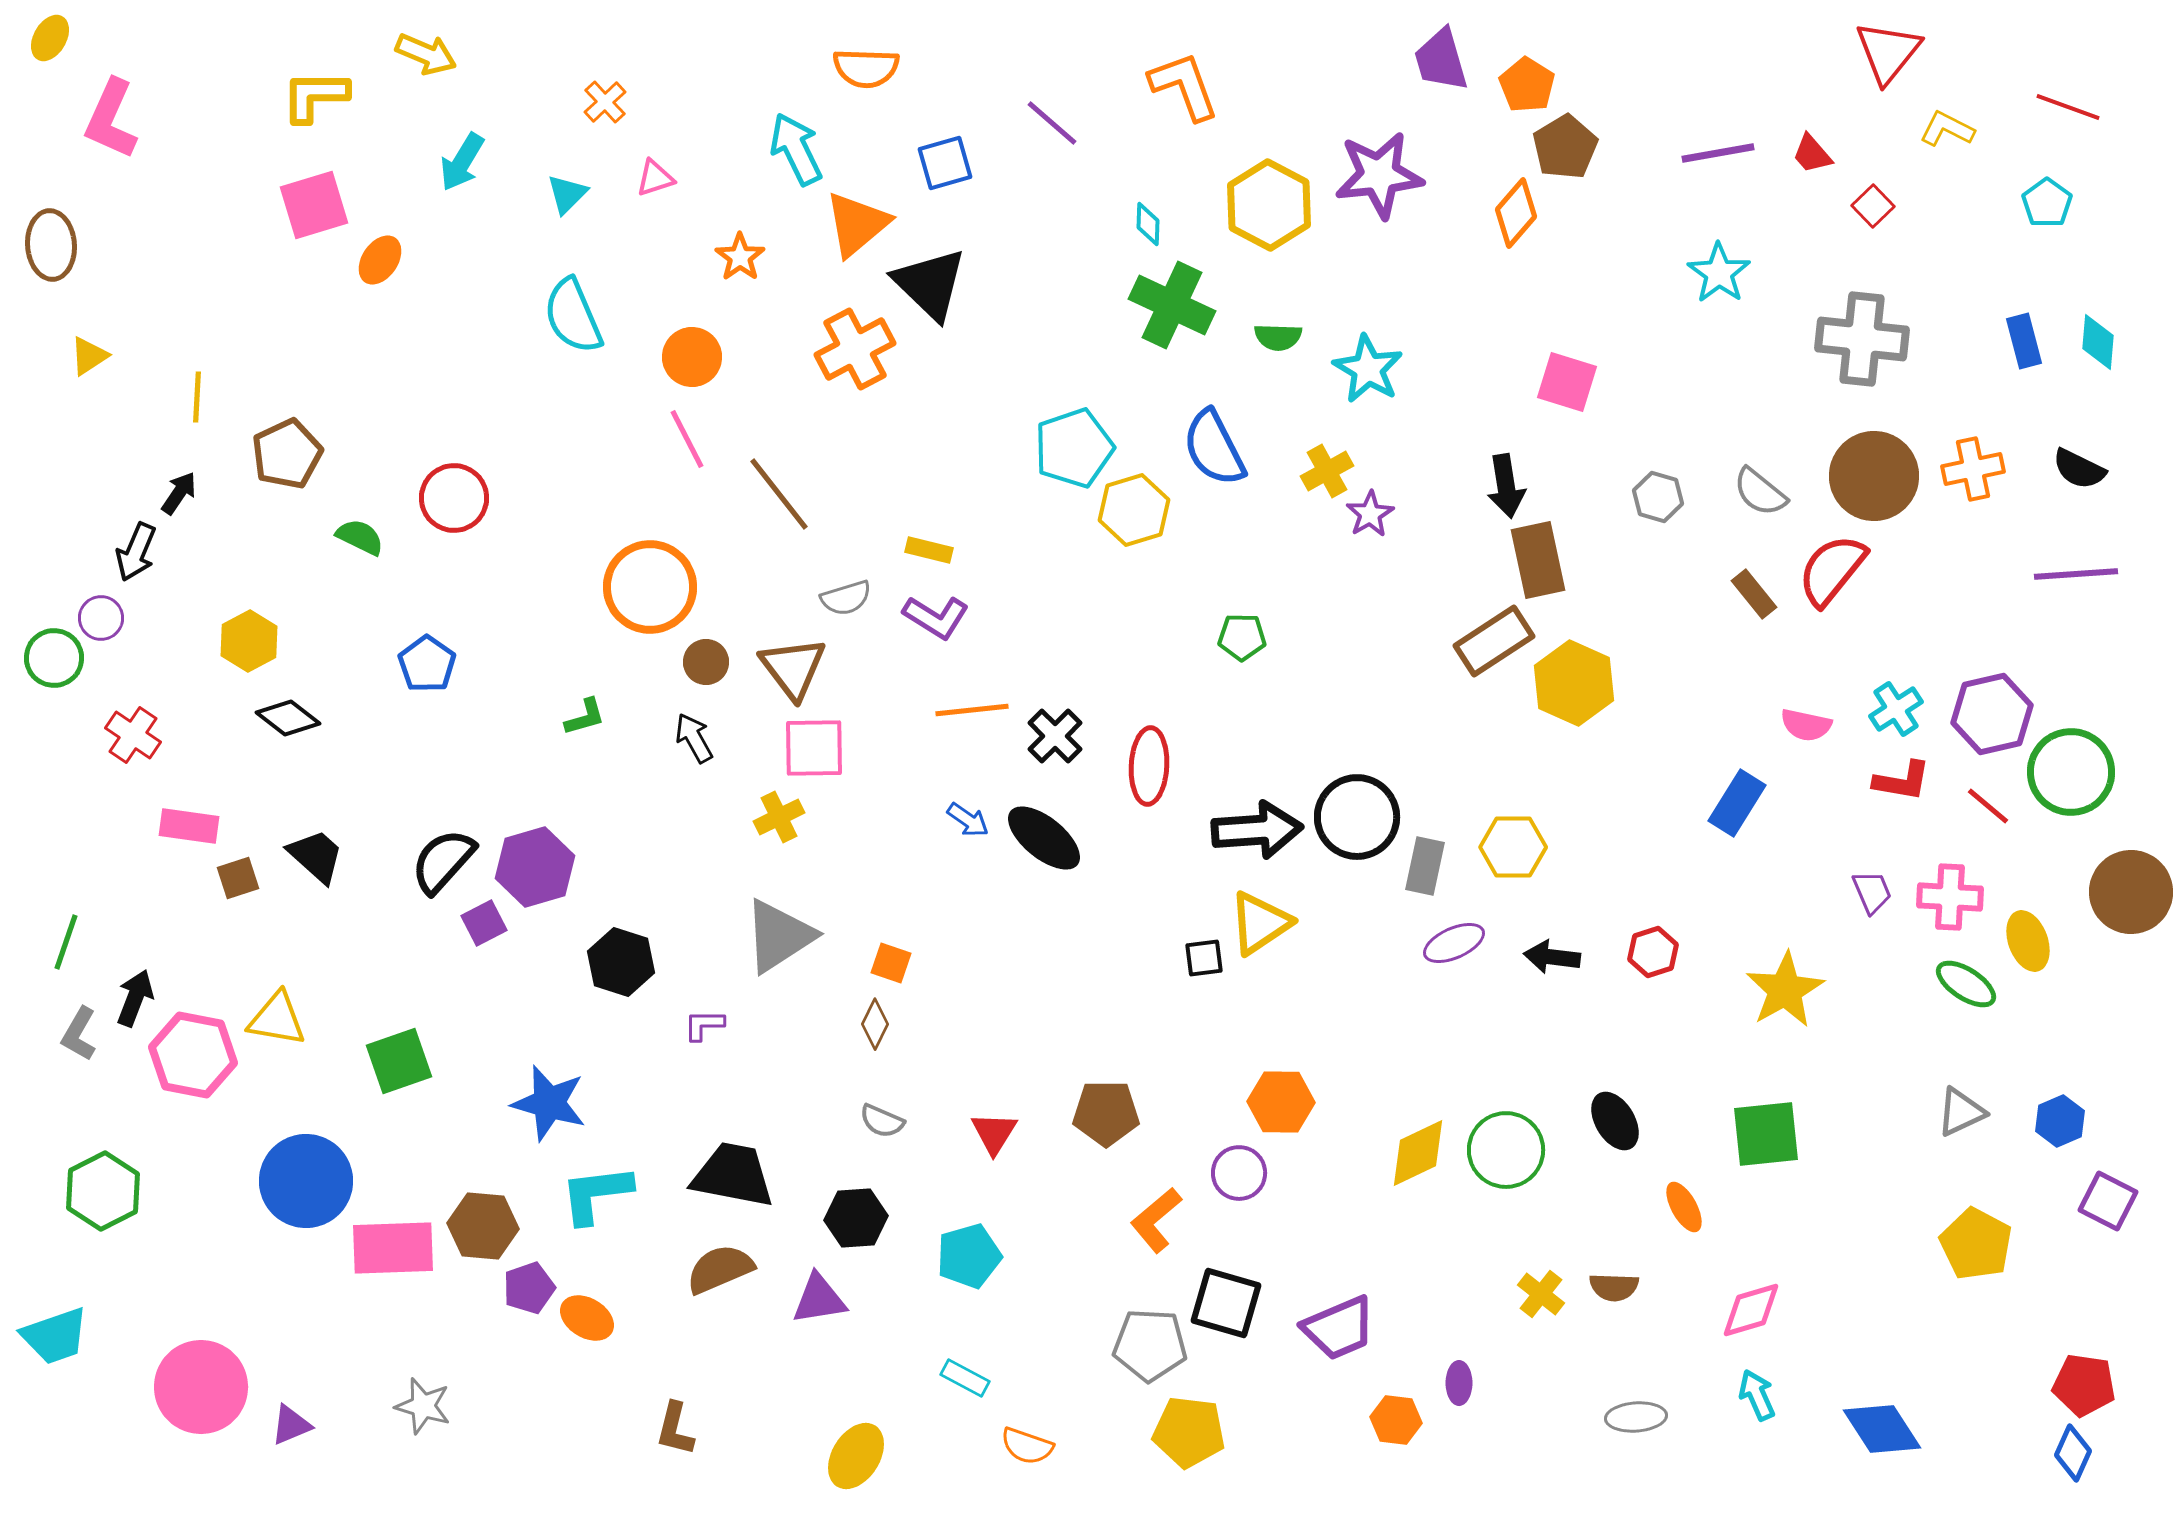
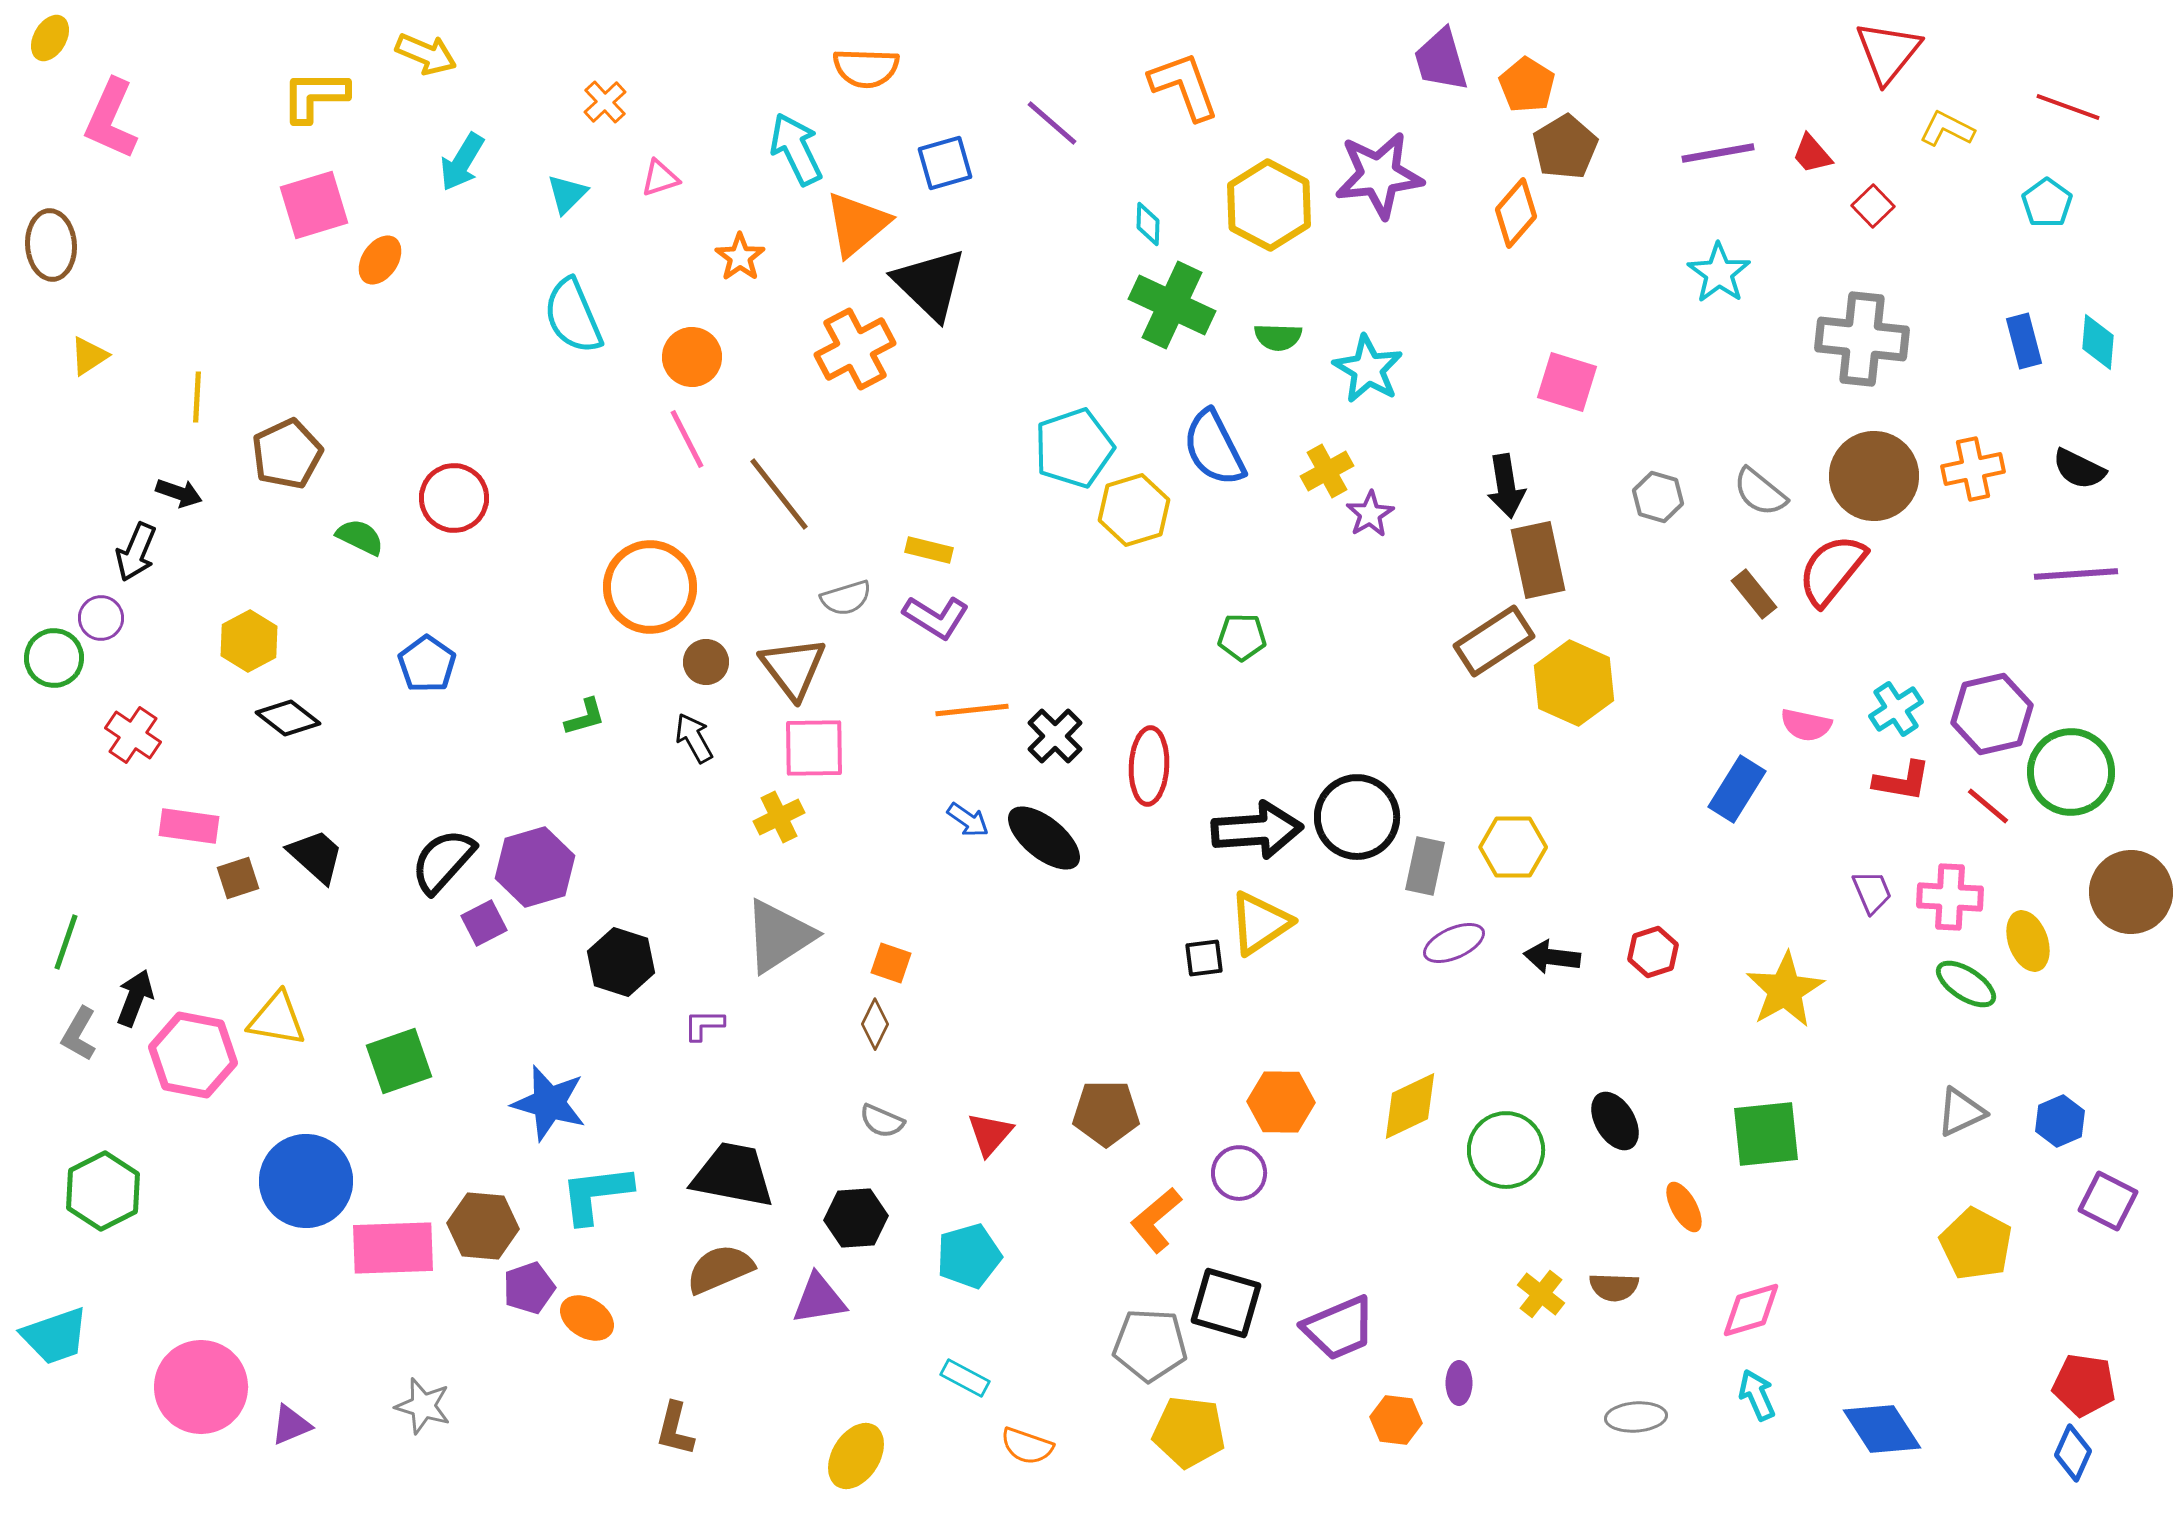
pink triangle at (655, 178): moved 5 px right
black arrow at (179, 493): rotated 75 degrees clockwise
blue rectangle at (1737, 803): moved 14 px up
red triangle at (994, 1133): moved 4 px left, 1 px down; rotated 9 degrees clockwise
yellow diamond at (1418, 1153): moved 8 px left, 47 px up
